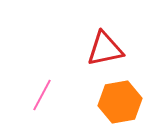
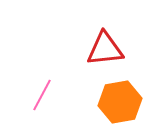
red triangle: rotated 6 degrees clockwise
